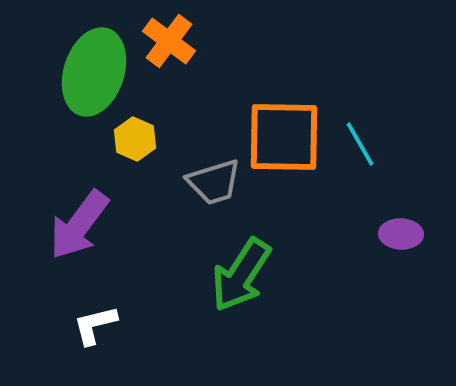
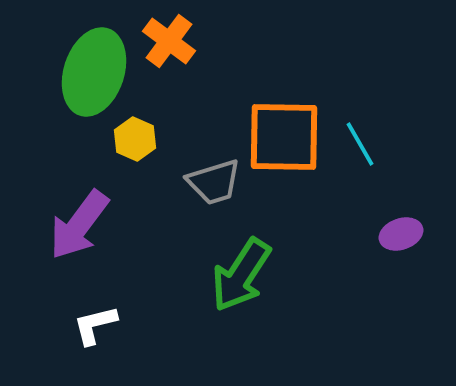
purple ellipse: rotated 21 degrees counterclockwise
